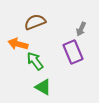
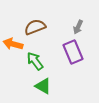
brown semicircle: moved 5 px down
gray arrow: moved 3 px left, 2 px up
orange arrow: moved 5 px left
green triangle: moved 1 px up
